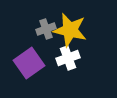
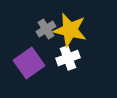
gray cross: rotated 12 degrees counterclockwise
